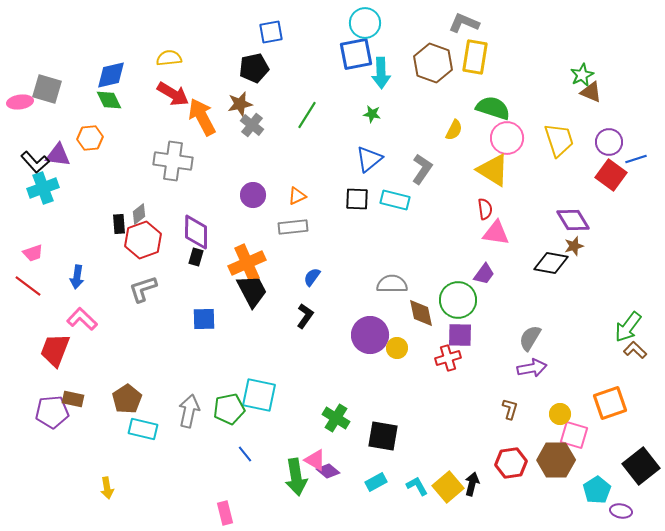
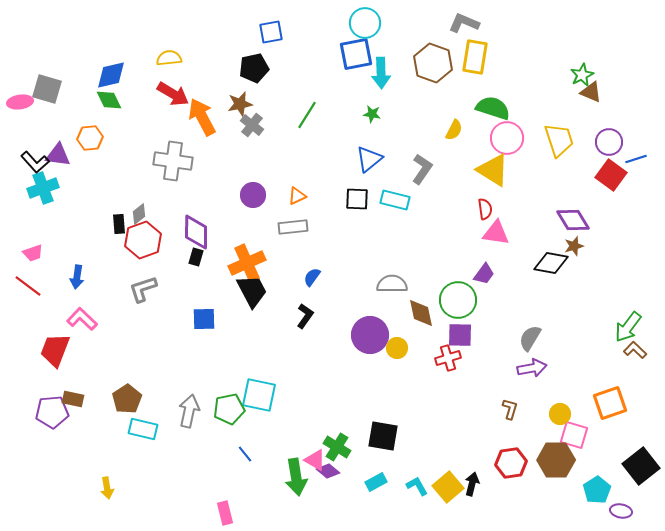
green cross at (336, 418): moved 1 px right, 29 px down
